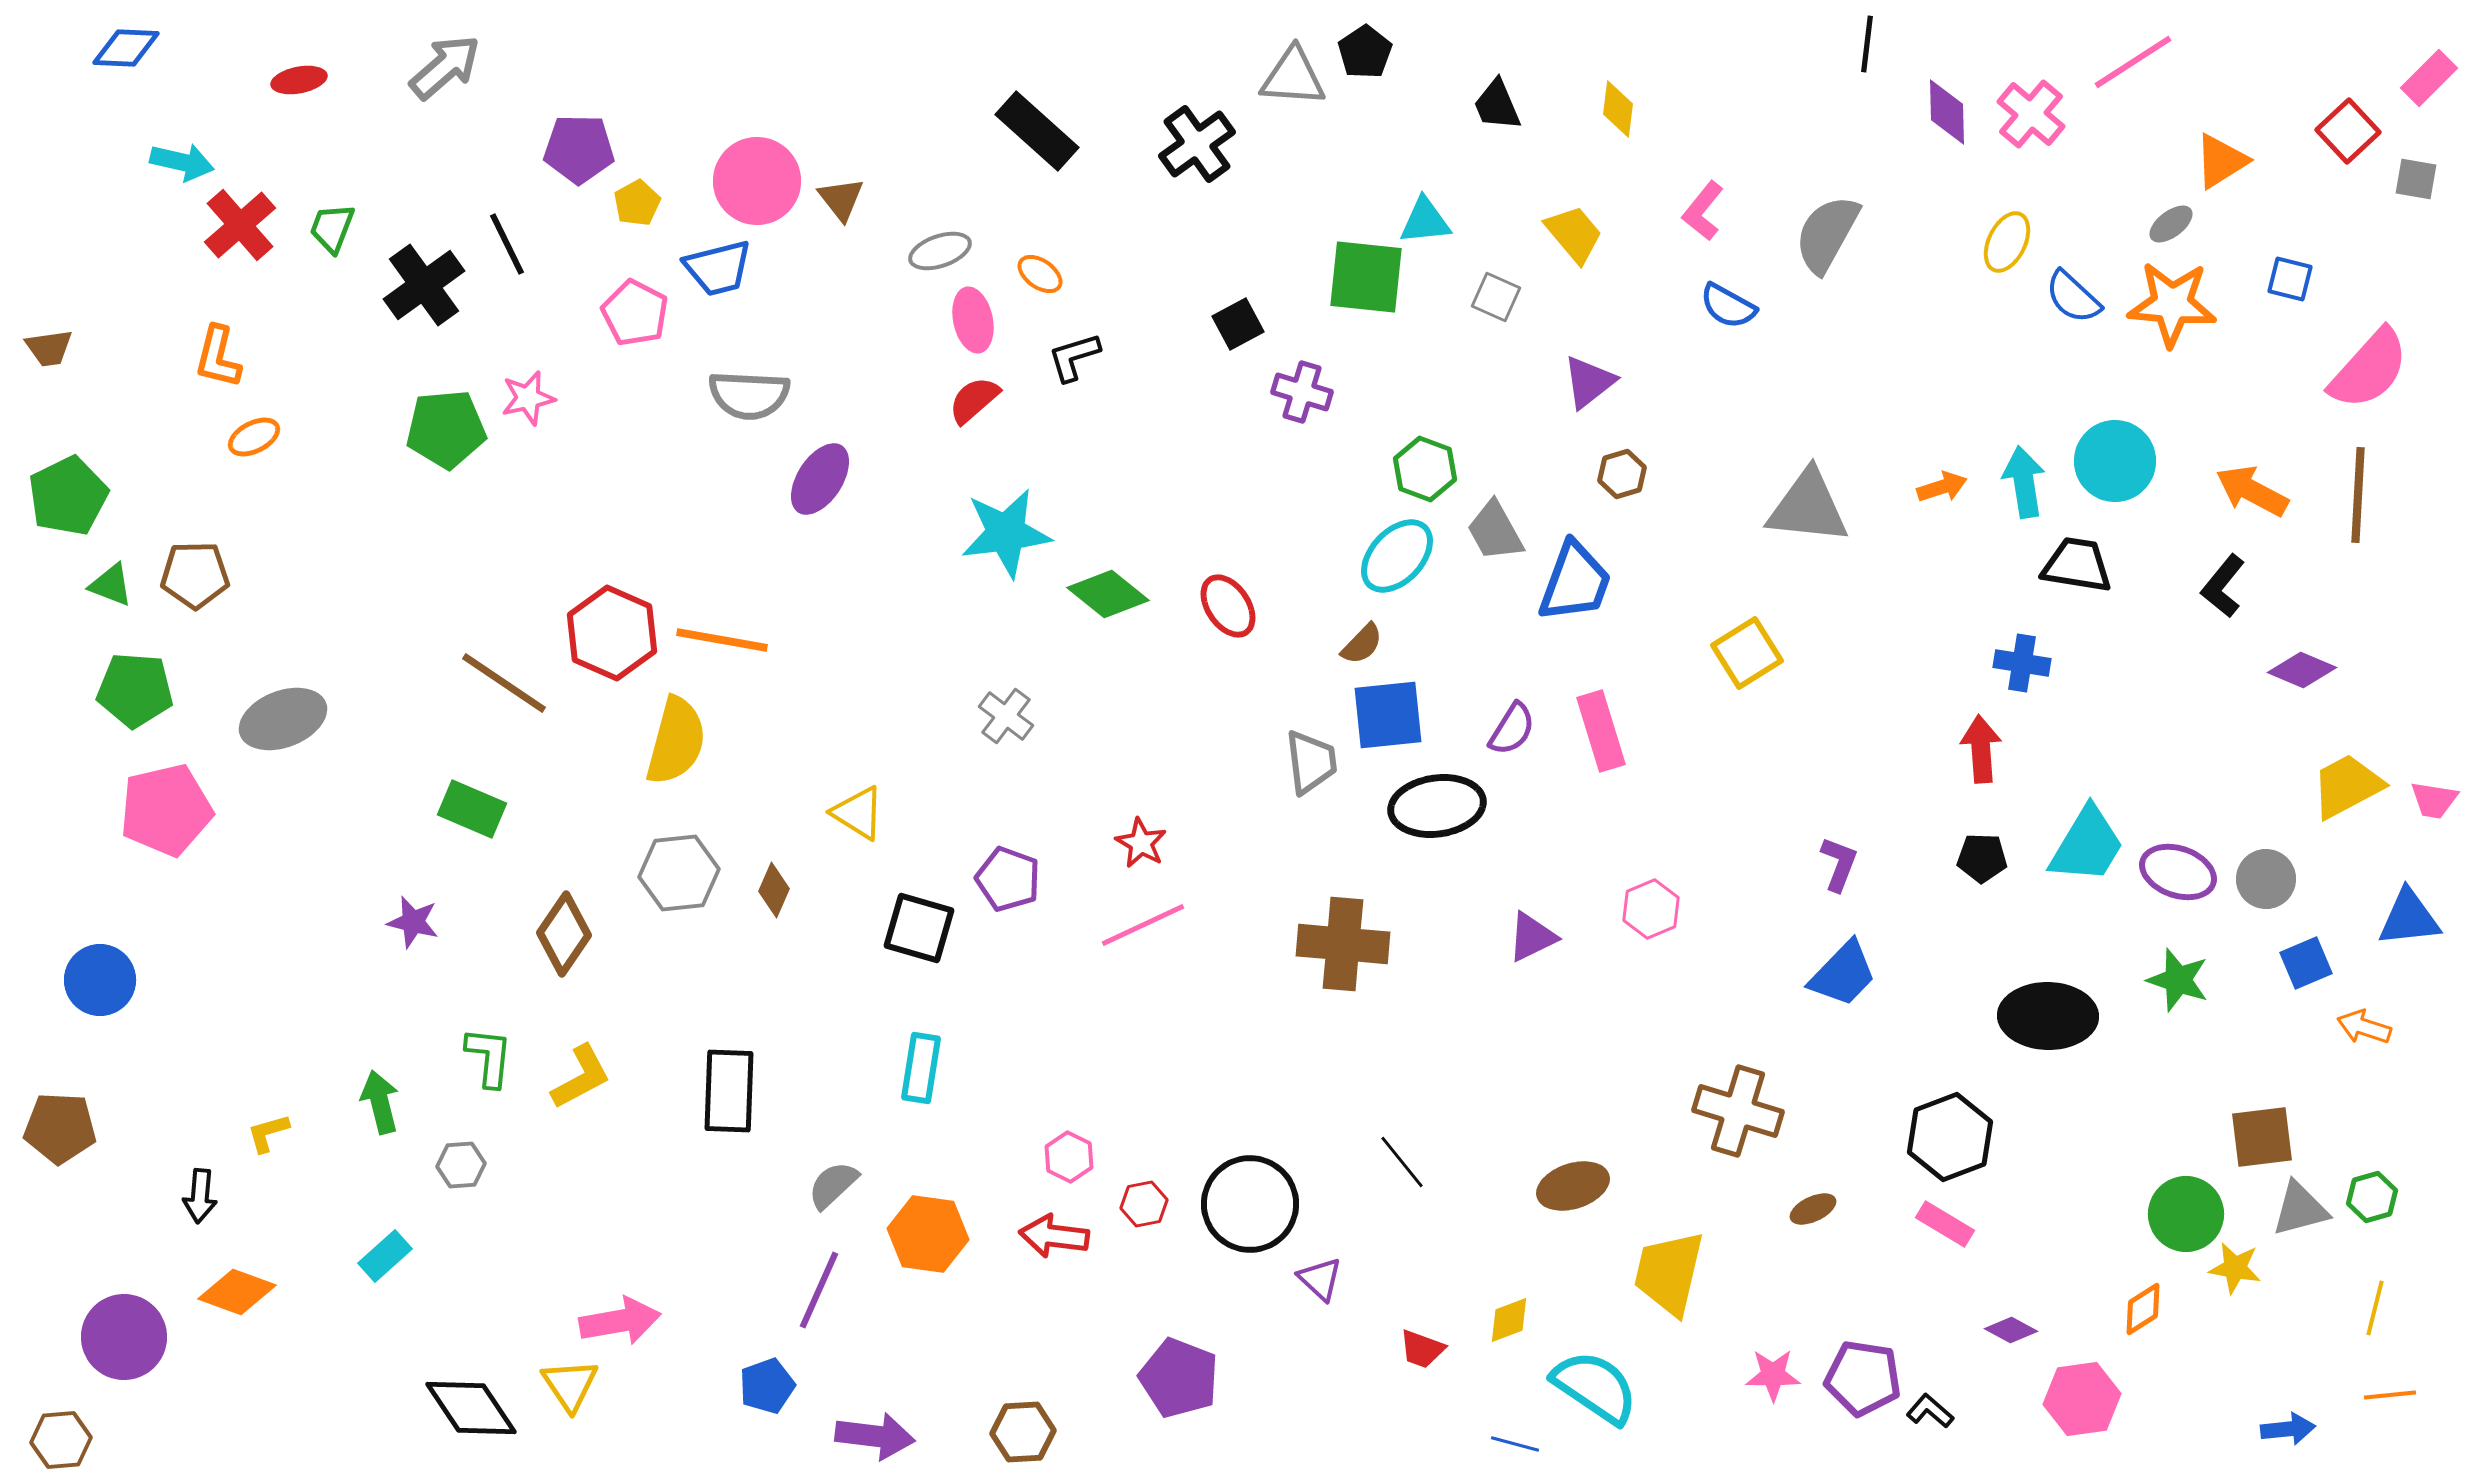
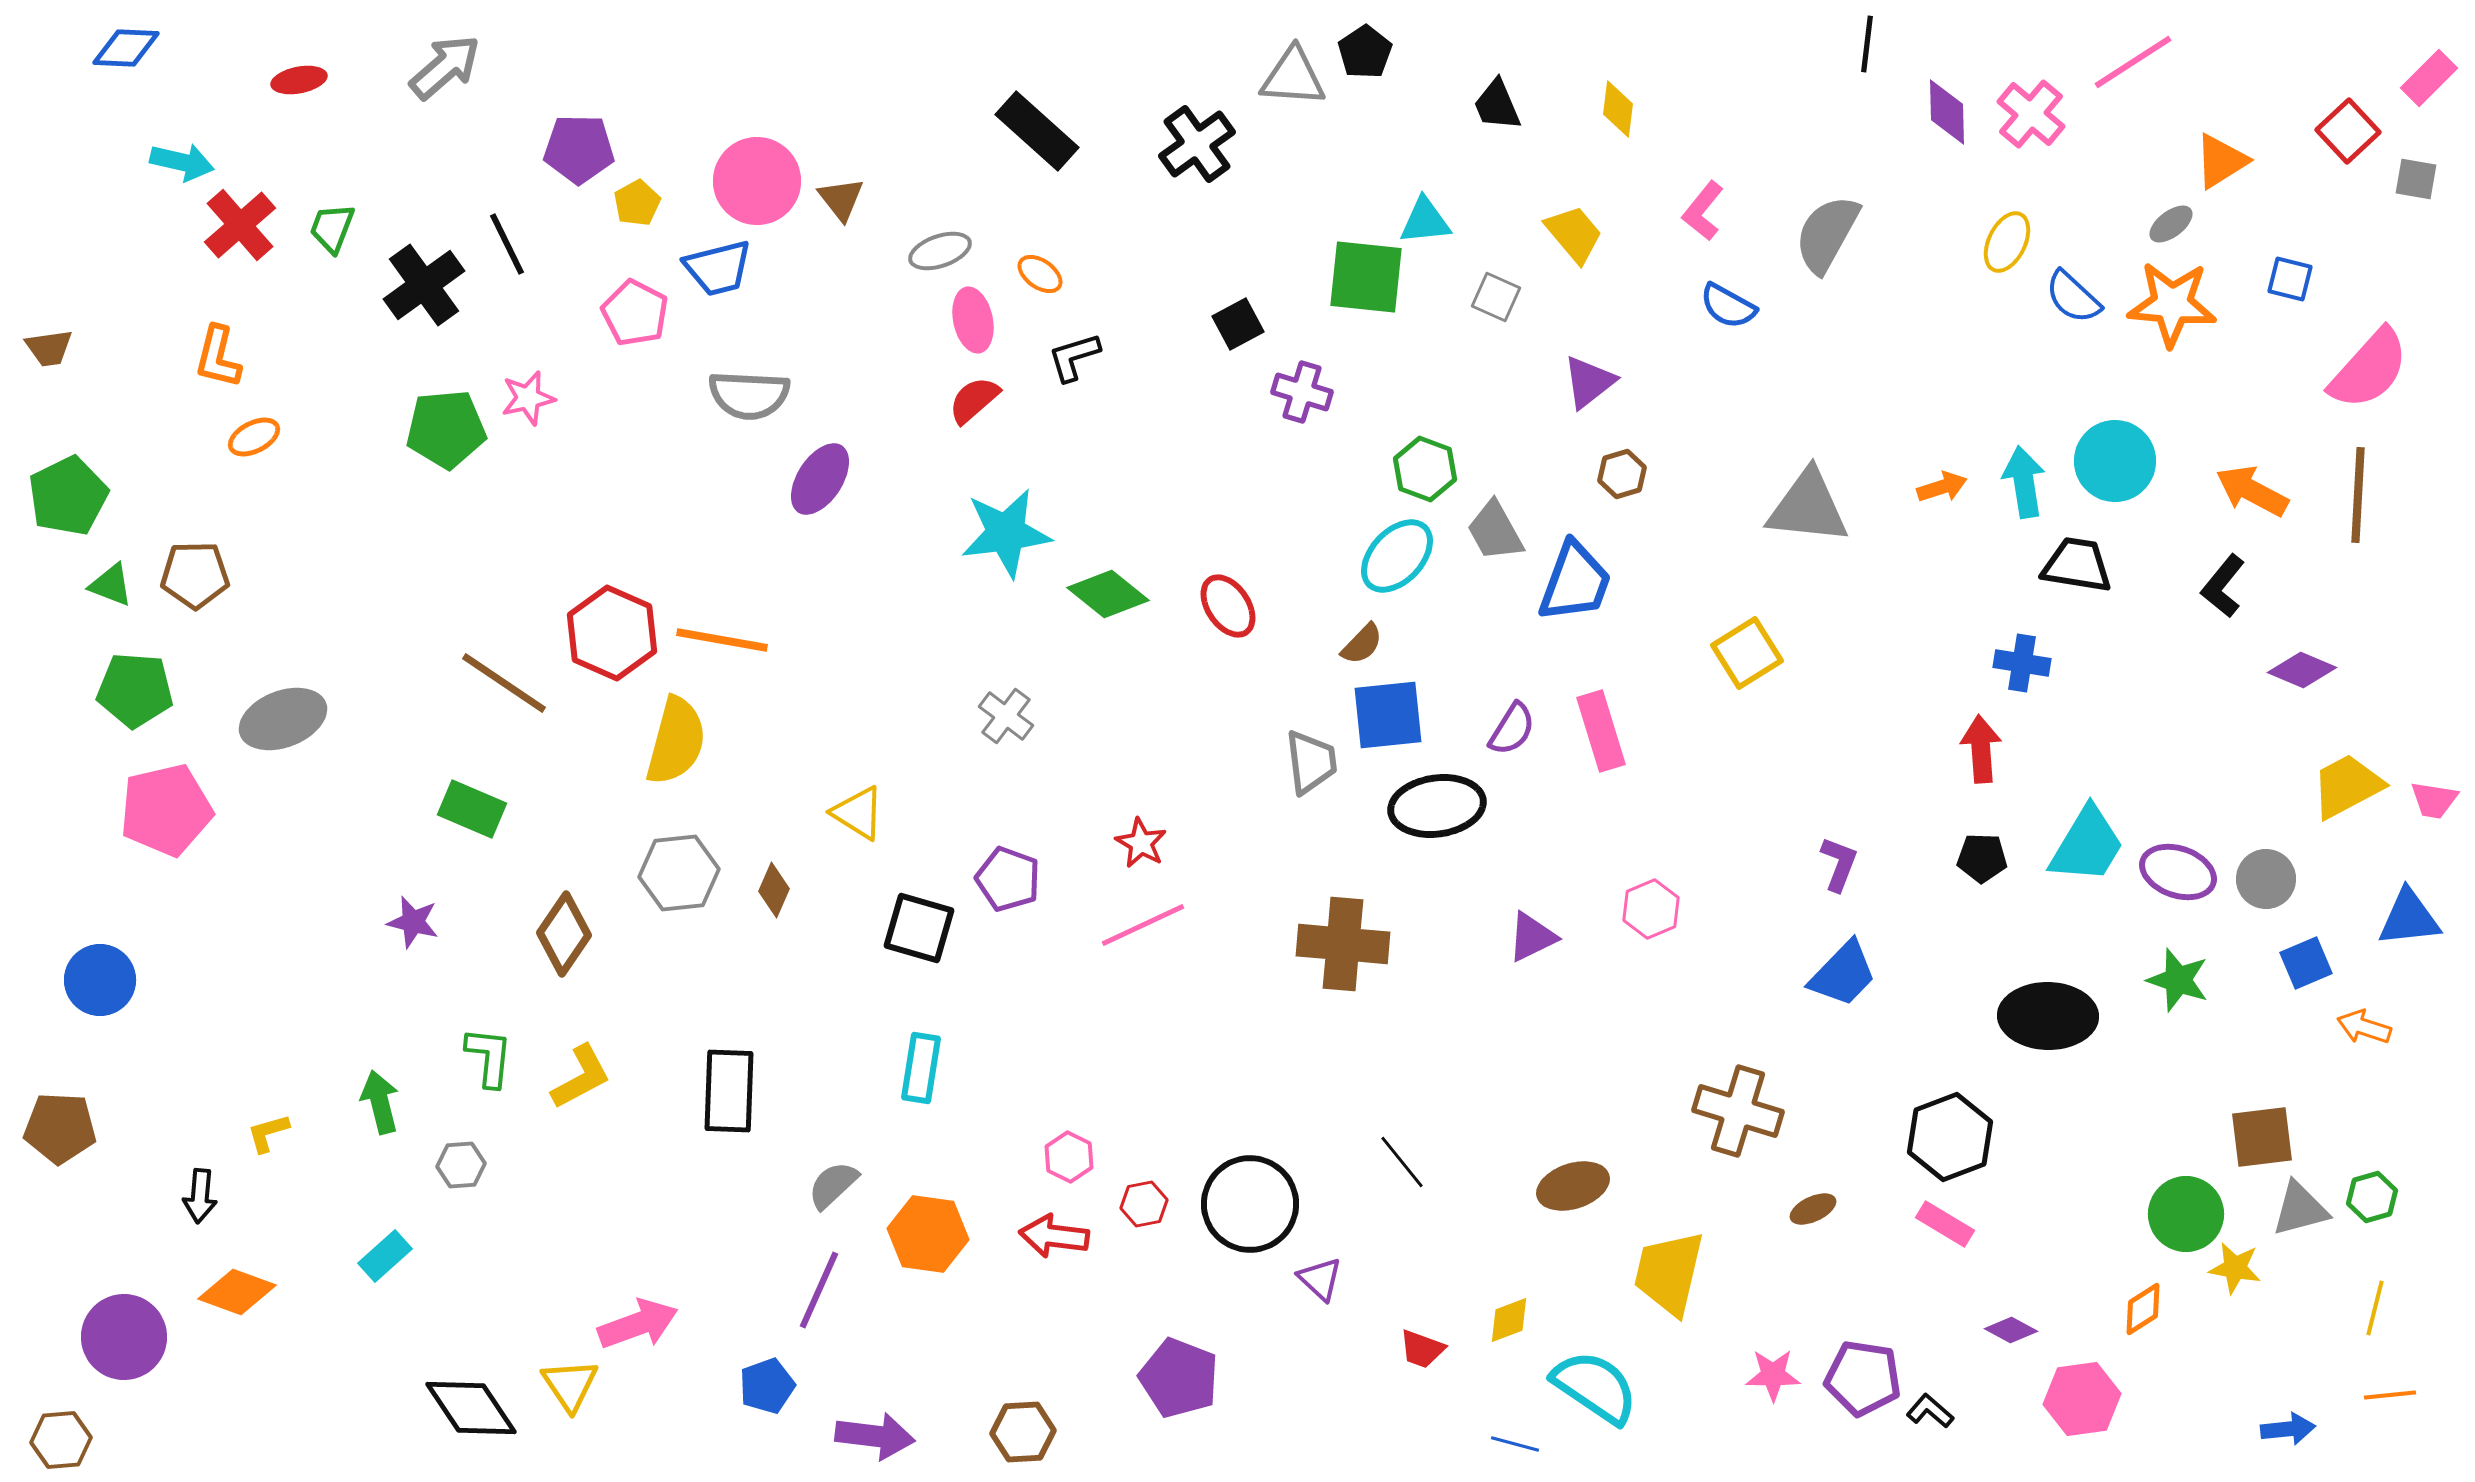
pink arrow at (620, 1321): moved 18 px right, 3 px down; rotated 10 degrees counterclockwise
